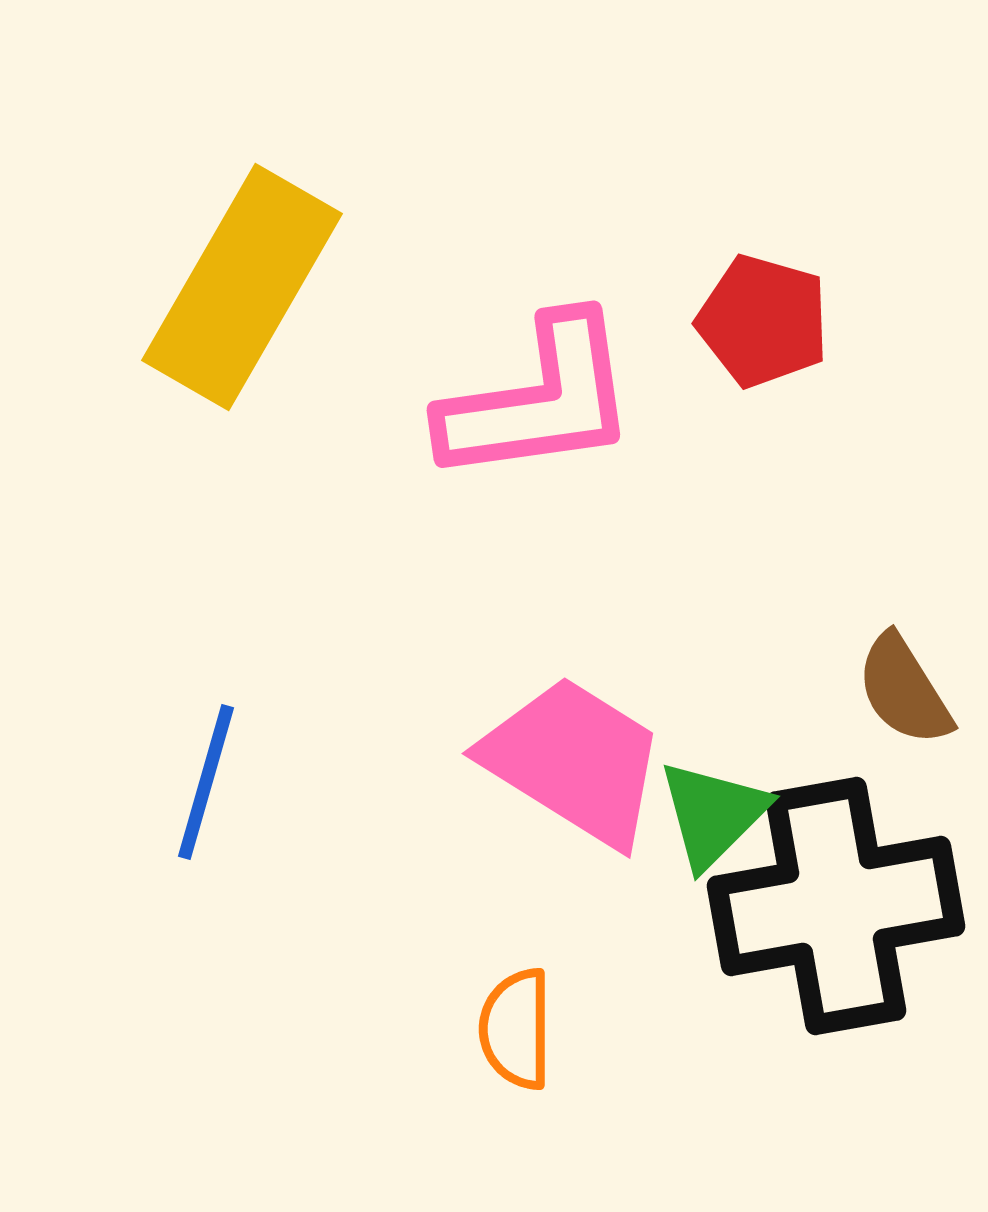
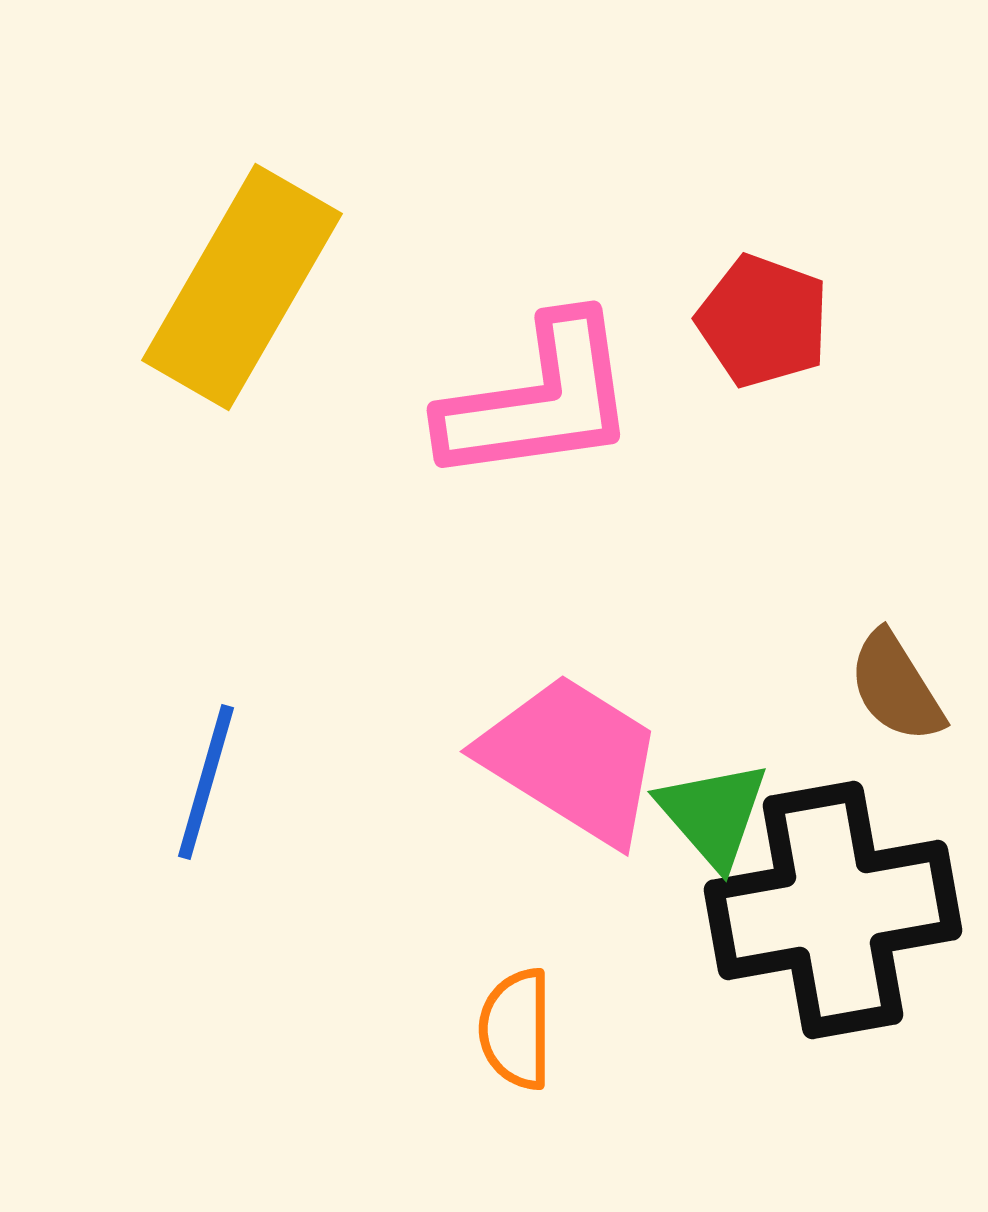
red pentagon: rotated 4 degrees clockwise
brown semicircle: moved 8 px left, 3 px up
pink trapezoid: moved 2 px left, 2 px up
green triangle: rotated 26 degrees counterclockwise
black cross: moved 3 px left, 4 px down
